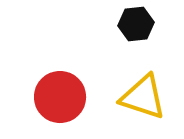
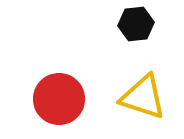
red circle: moved 1 px left, 2 px down
